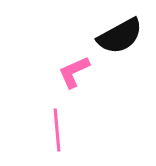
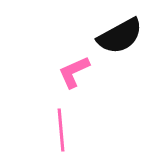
pink line: moved 4 px right
